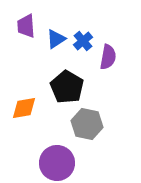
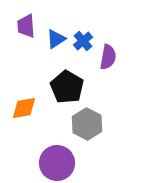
gray hexagon: rotated 16 degrees clockwise
